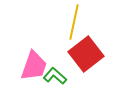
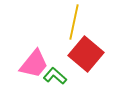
red square: rotated 12 degrees counterclockwise
pink trapezoid: moved 2 px up; rotated 20 degrees clockwise
